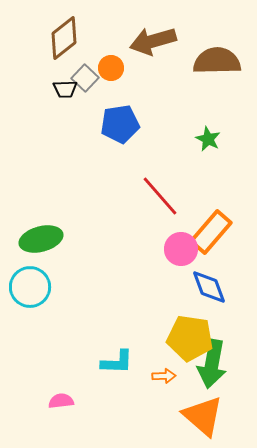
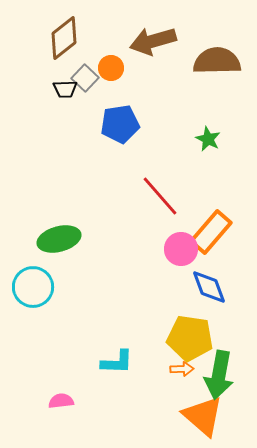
green ellipse: moved 18 px right
cyan circle: moved 3 px right
green arrow: moved 7 px right, 11 px down
orange arrow: moved 18 px right, 7 px up
